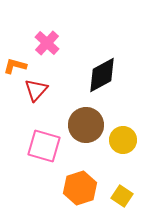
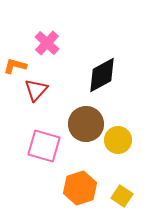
brown circle: moved 1 px up
yellow circle: moved 5 px left
